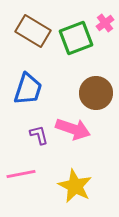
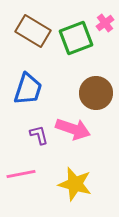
yellow star: moved 2 px up; rotated 12 degrees counterclockwise
